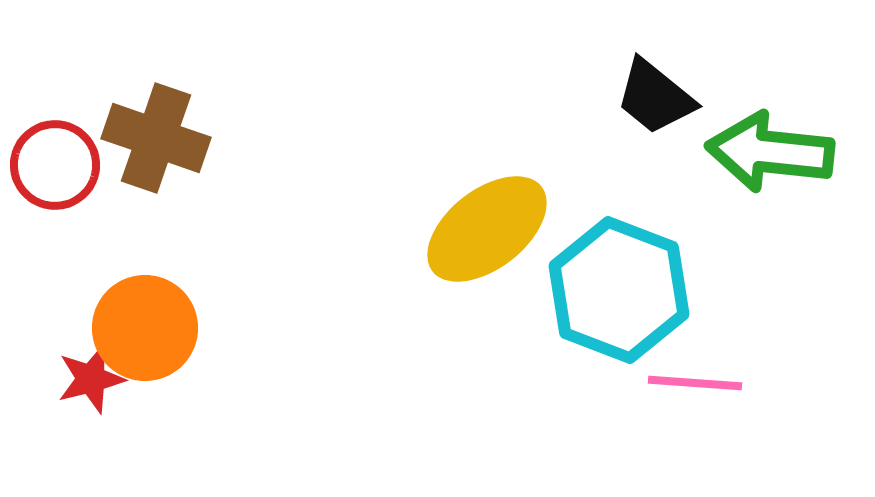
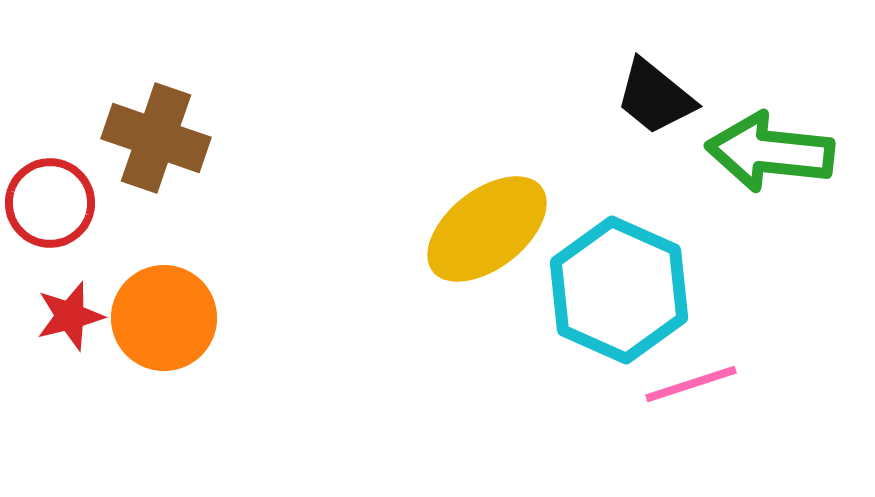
red circle: moved 5 px left, 38 px down
cyan hexagon: rotated 3 degrees clockwise
orange circle: moved 19 px right, 10 px up
red star: moved 21 px left, 63 px up
pink line: moved 4 px left, 1 px down; rotated 22 degrees counterclockwise
